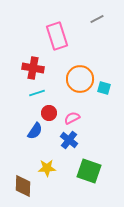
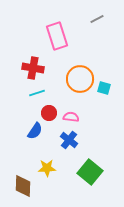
pink semicircle: moved 1 px left, 1 px up; rotated 35 degrees clockwise
green square: moved 1 px right, 1 px down; rotated 20 degrees clockwise
